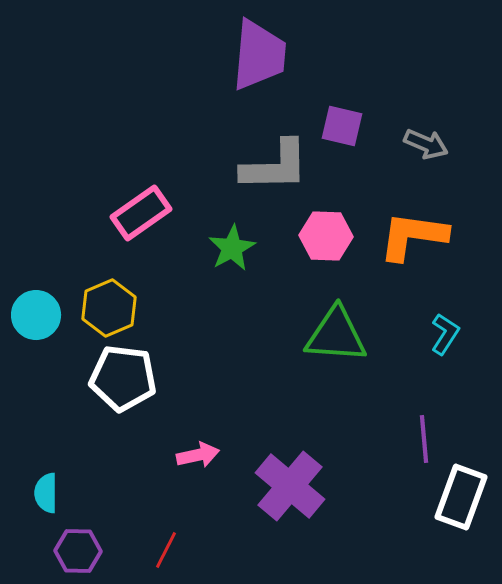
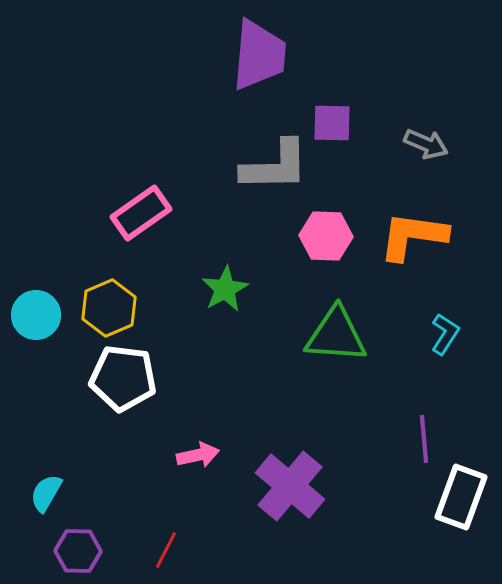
purple square: moved 10 px left, 3 px up; rotated 12 degrees counterclockwise
green star: moved 7 px left, 41 px down
cyan semicircle: rotated 30 degrees clockwise
